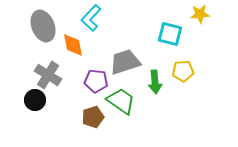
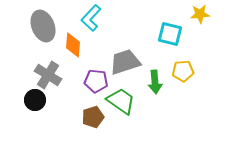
orange diamond: rotated 15 degrees clockwise
